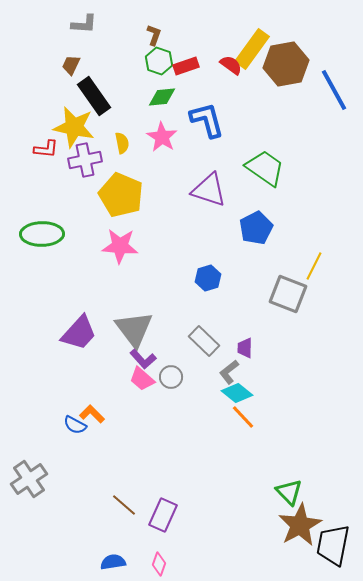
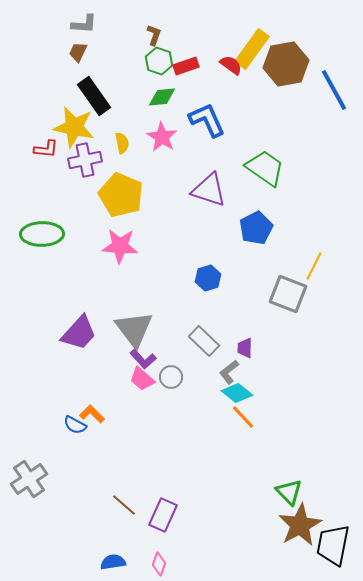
brown trapezoid at (71, 65): moved 7 px right, 13 px up
blue L-shape at (207, 120): rotated 9 degrees counterclockwise
